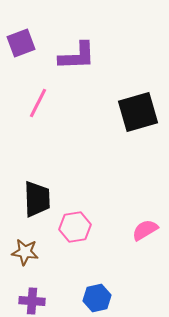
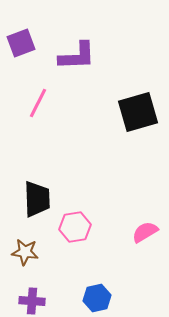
pink semicircle: moved 2 px down
